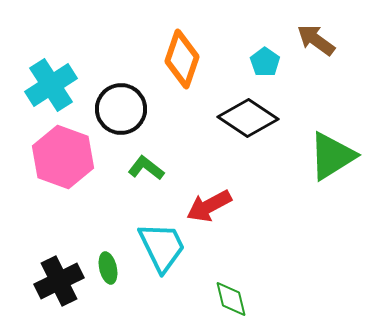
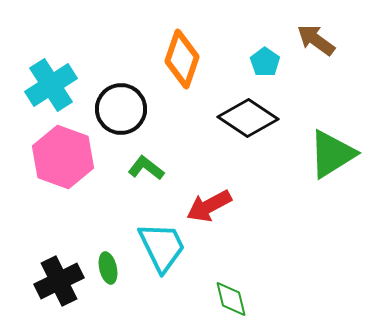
green triangle: moved 2 px up
